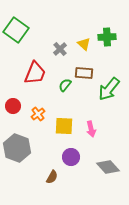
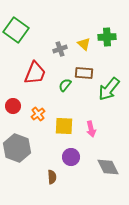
gray cross: rotated 24 degrees clockwise
gray diamond: rotated 15 degrees clockwise
brown semicircle: rotated 32 degrees counterclockwise
